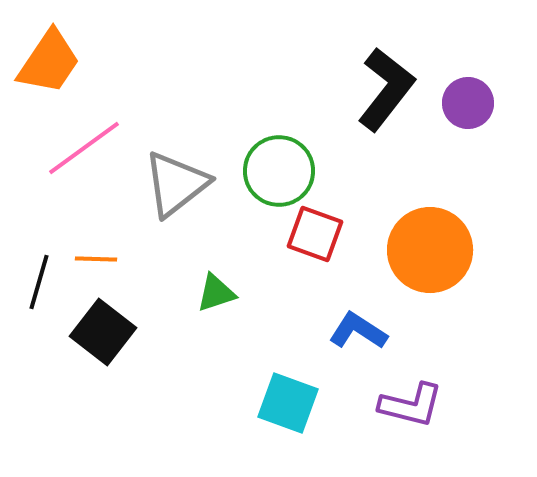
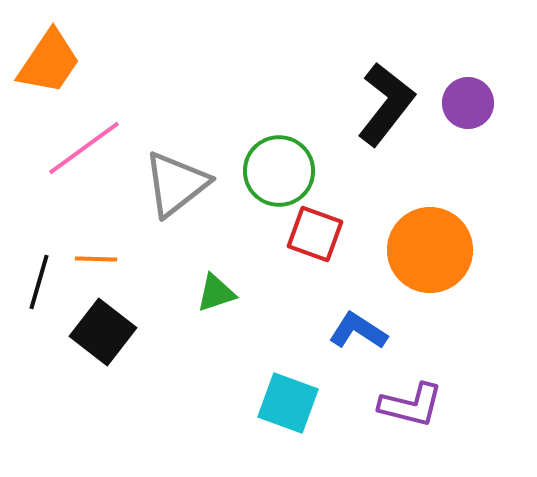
black L-shape: moved 15 px down
